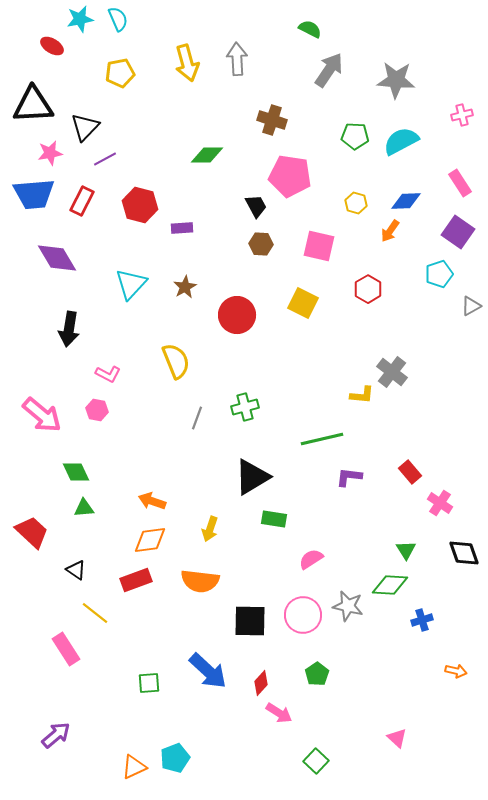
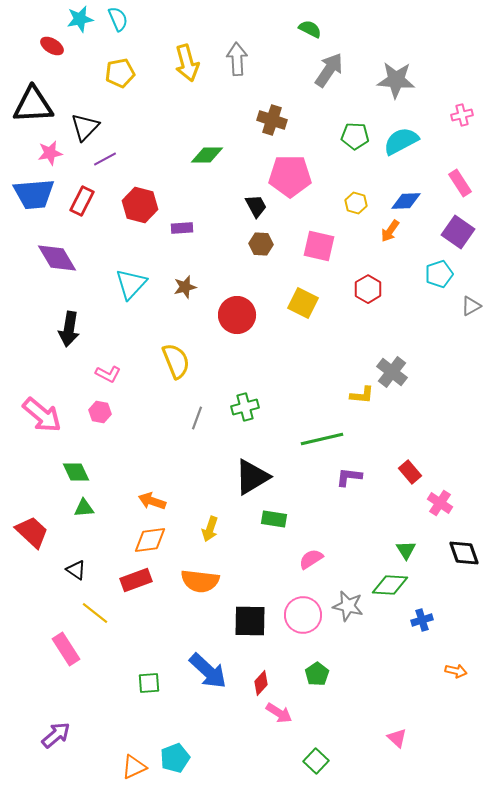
pink pentagon at (290, 176): rotated 9 degrees counterclockwise
brown star at (185, 287): rotated 15 degrees clockwise
pink hexagon at (97, 410): moved 3 px right, 2 px down
